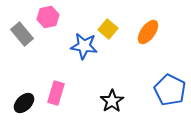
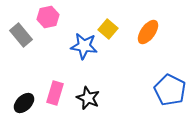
gray rectangle: moved 1 px left, 1 px down
pink rectangle: moved 1 px left
black star: moved 24 px left, 3 px up; rotated 15 degrees counterclockwise
